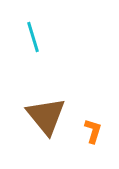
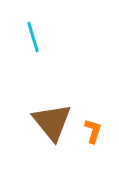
brown triangle: moved 6 px right, 6 px down
